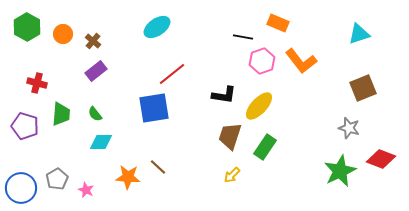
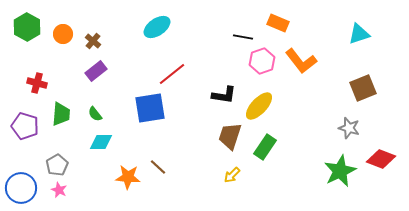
blue square: moved 4 px left
gray pentagon: moved 14 px up
pink star: moved 27 px left
